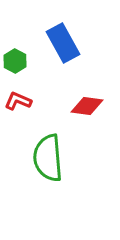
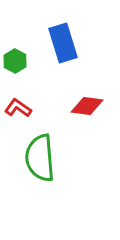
blue rectangle: rotated 12 degrees clockwise
red L-shape: moved 7 px down; rotated 12 degrees clockwise
green semicircle: moved 8 px left
